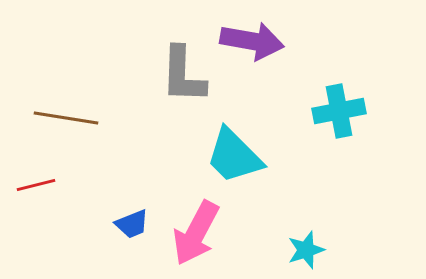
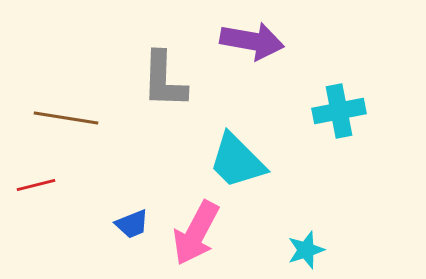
gray L-shape: moved 19 px left, 5 px down
cyan trapezoid: moved 3 px right, 5 px down
